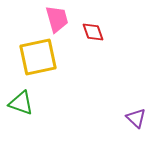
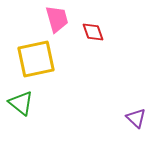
yellow square: moved 2 px left, 2 px down
green triangle: rotated 20 degrees clockwise
